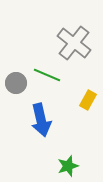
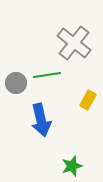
green line: rotated 32 degrees counterclockwise
green star: moved 4 px right
